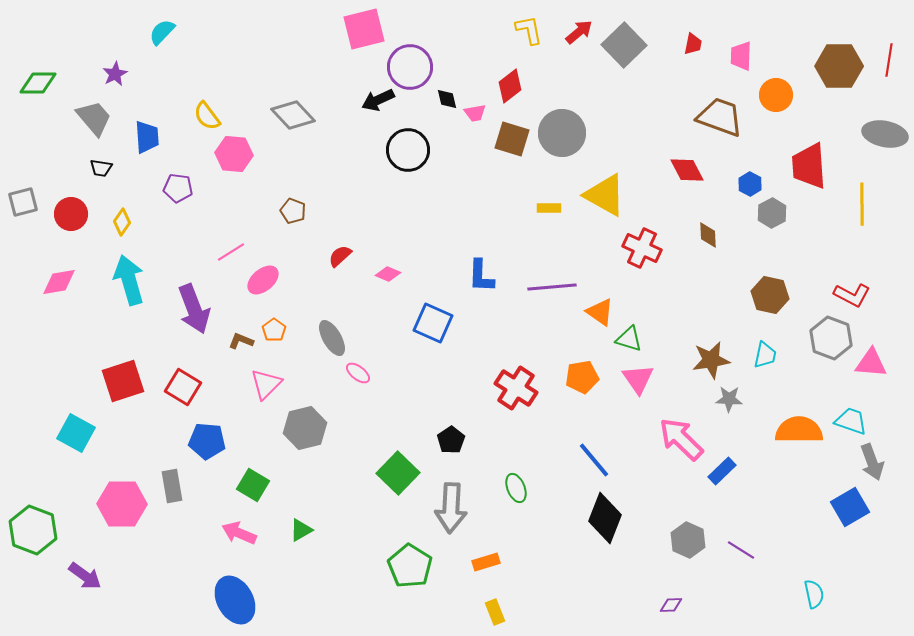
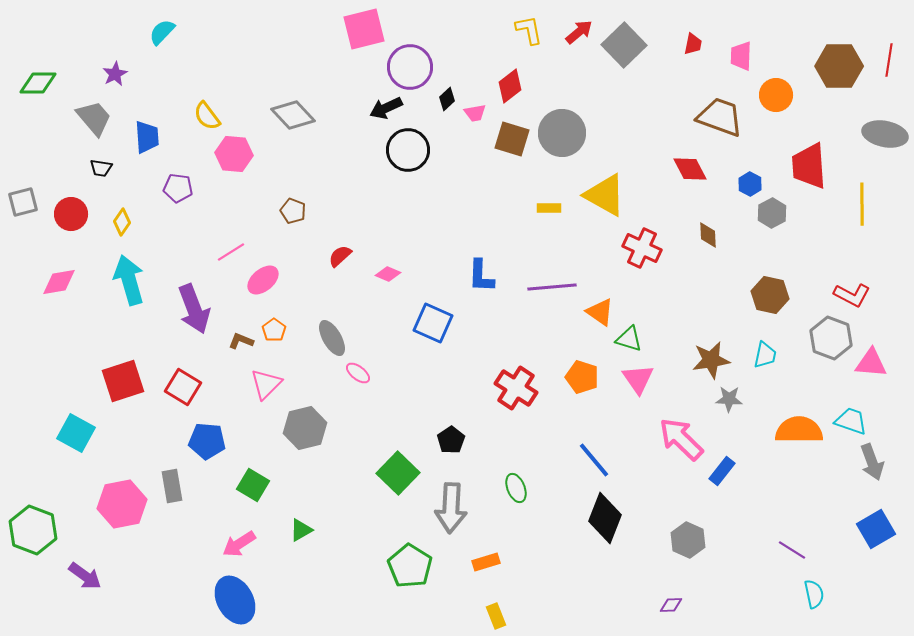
black diamond at (447, 99): rotated 60 degrees clockwise
black arrow at (378, 100): moved 8 px right, 8 px down
red diamond at (687, 170): moved 3 px right, 1 px up
orange pentagon at (582, 377): rotated 28 degrees clockwise
blue rectangle at (722, 471): rotated 8 degrees counterclockwise
pink hexagon at (122, 504): rotated 12 degrees counterclockwise
blue square at (850, 507): moved 26 px right, 22 px down
pink arrow at (239, 533): moved 11 px down; rotated 56 degrees counterclockwise
purple line at (741, 550): moved 51 px right
yellow rectangle at (495, 612): moved 1 px right, 4 px down
